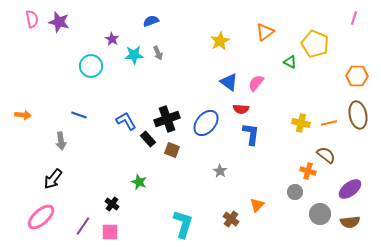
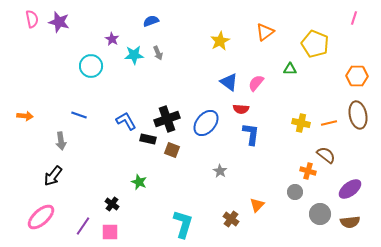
green triangle at (290, 62): moved 7 px down; rotated 24 degrees counterclockwise
orange arrow at (23, 115): moved 2 px right, 1 px down
black rectangle at (148, 139): rotated 35 degrees counterclockwise
black arrow at (53, 179): moved 3 px up
